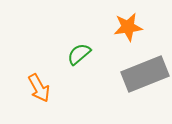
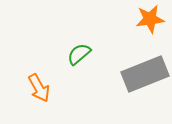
orange star: moved 22 px right, 8 px up
